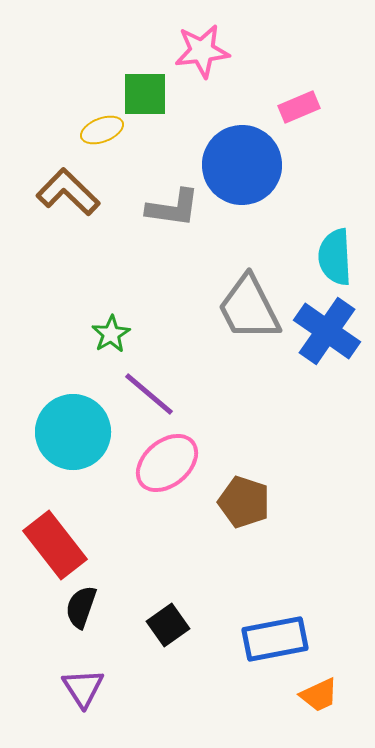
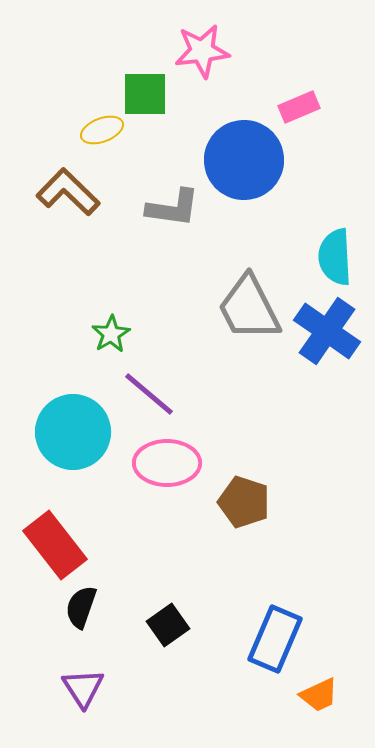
blue circle: moved 2 px right, 5 px up
pink ellipse: rotated 40 degrees clockwise
blue rectangle: rotated 56 degrees counterclockwise
